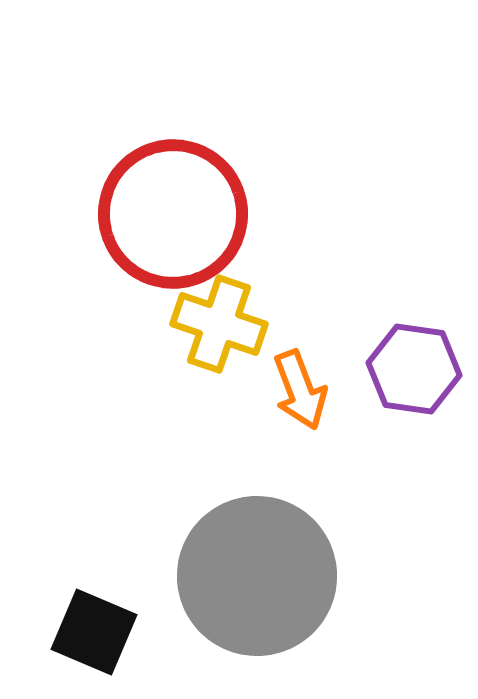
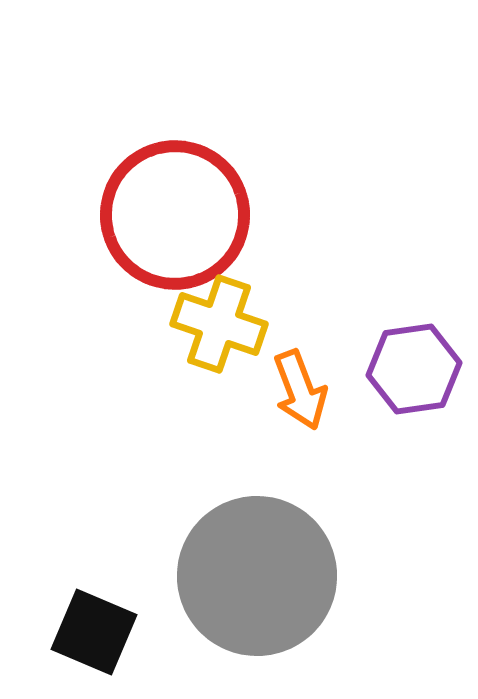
red circle: moved 2 px right, 1 px down
purple hexagon: rotated 16 degrees counterclockwise
